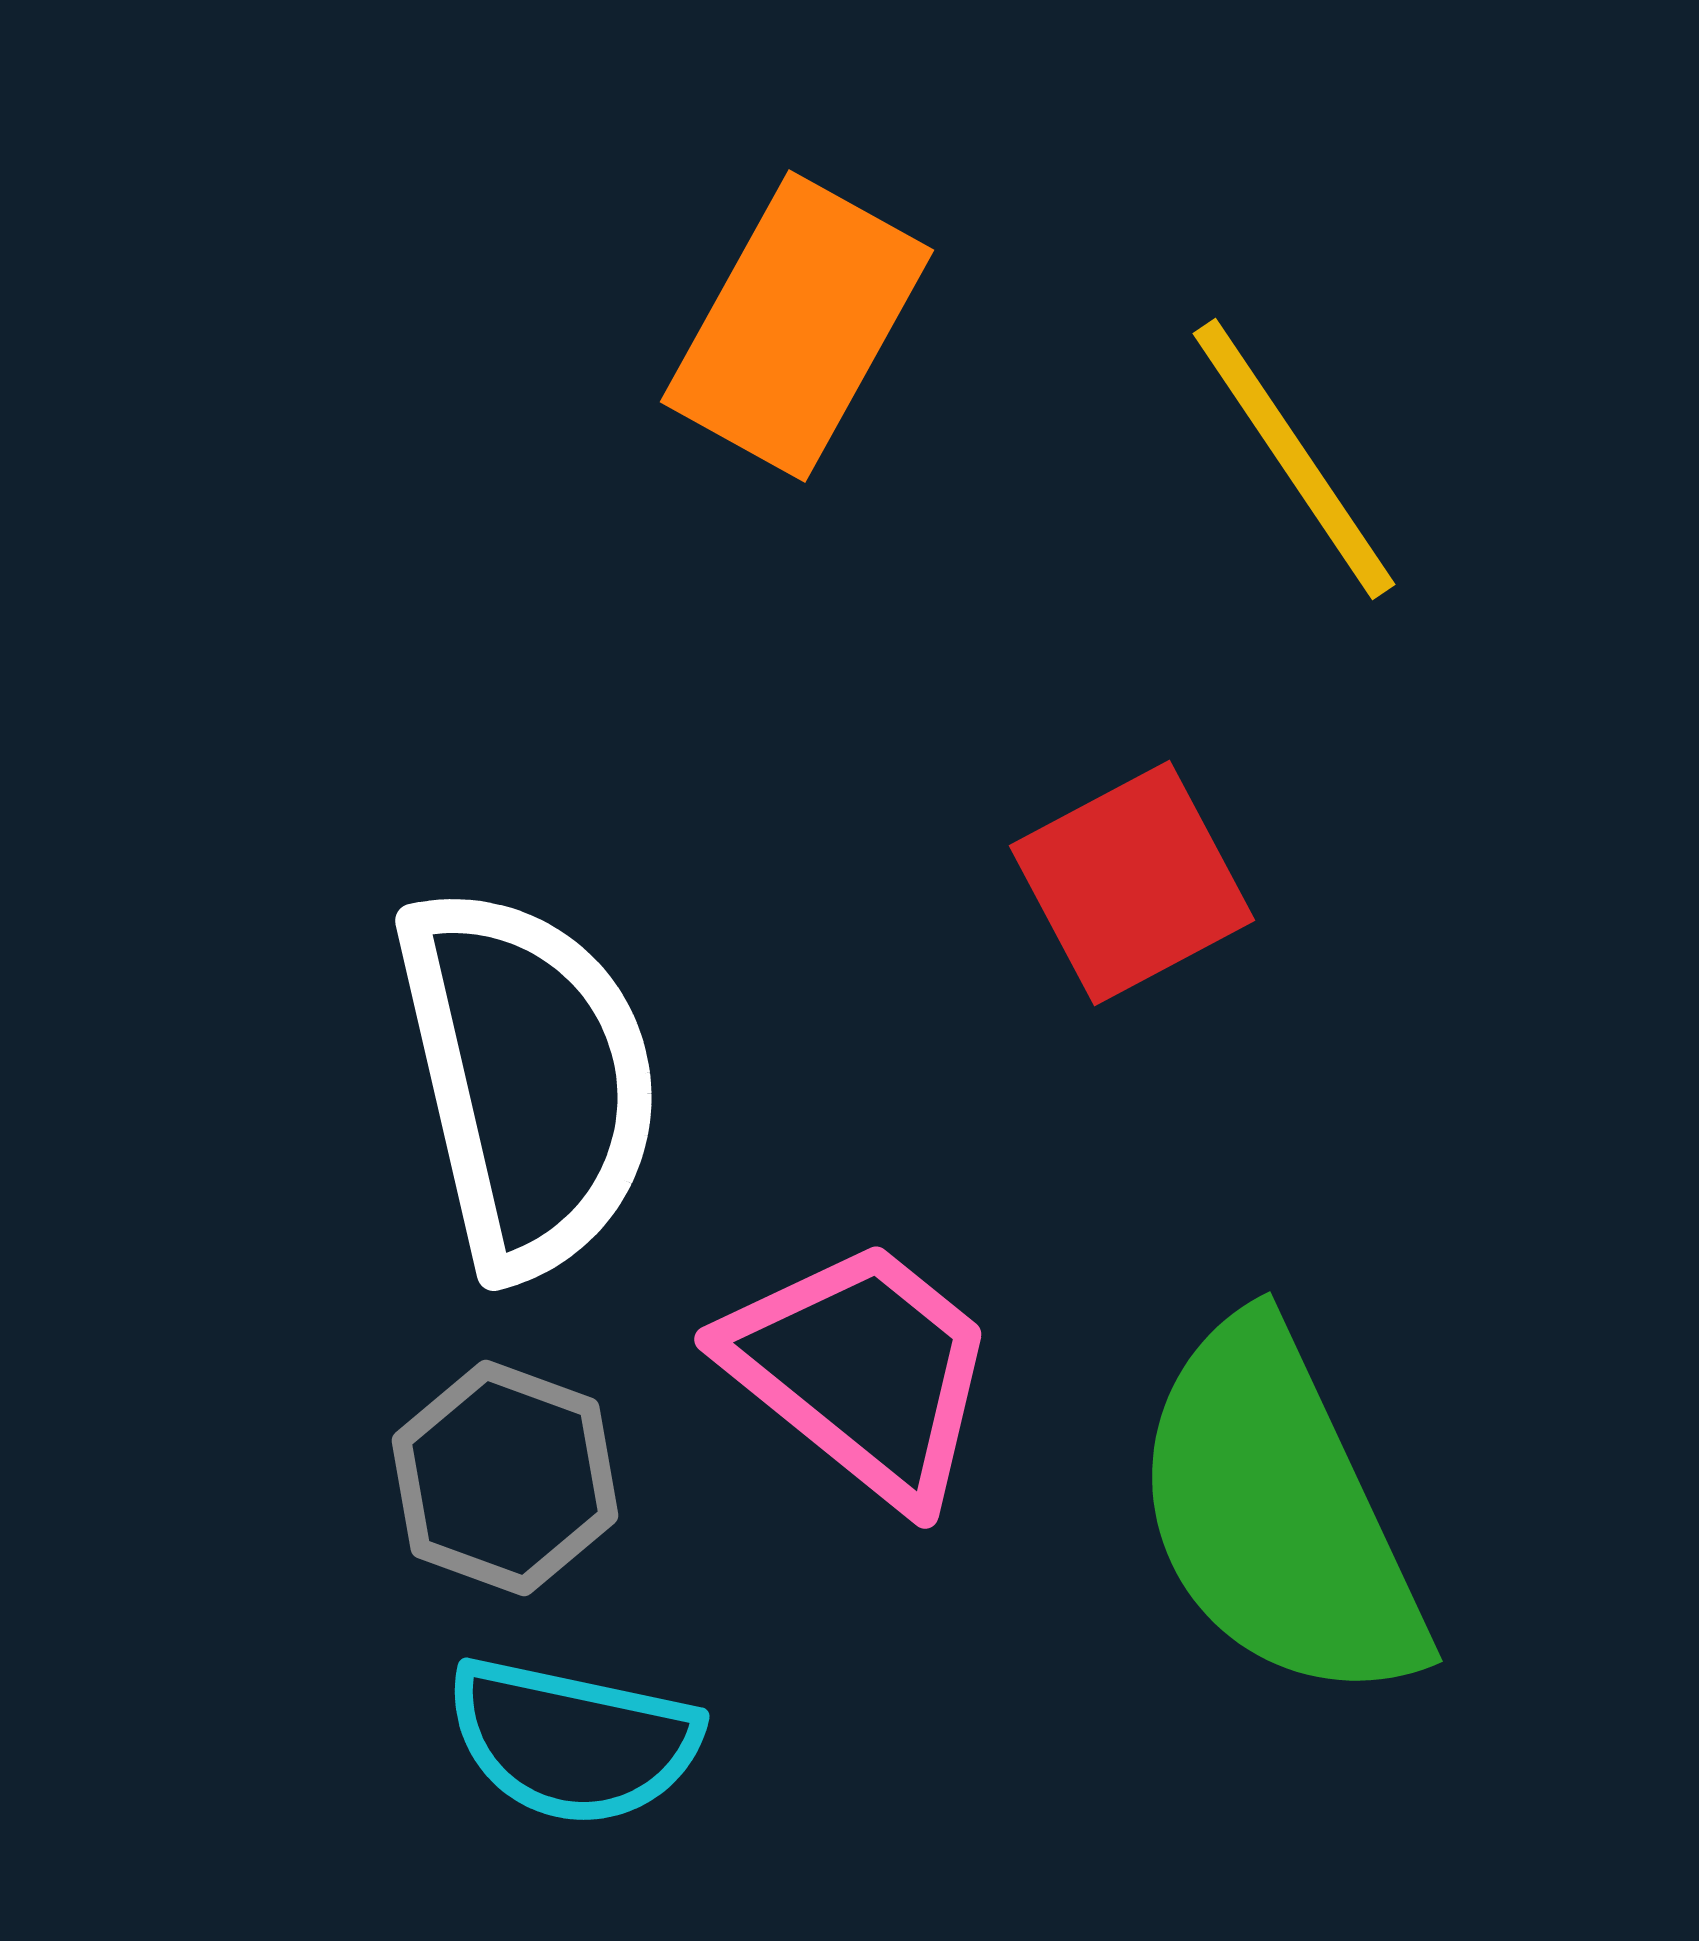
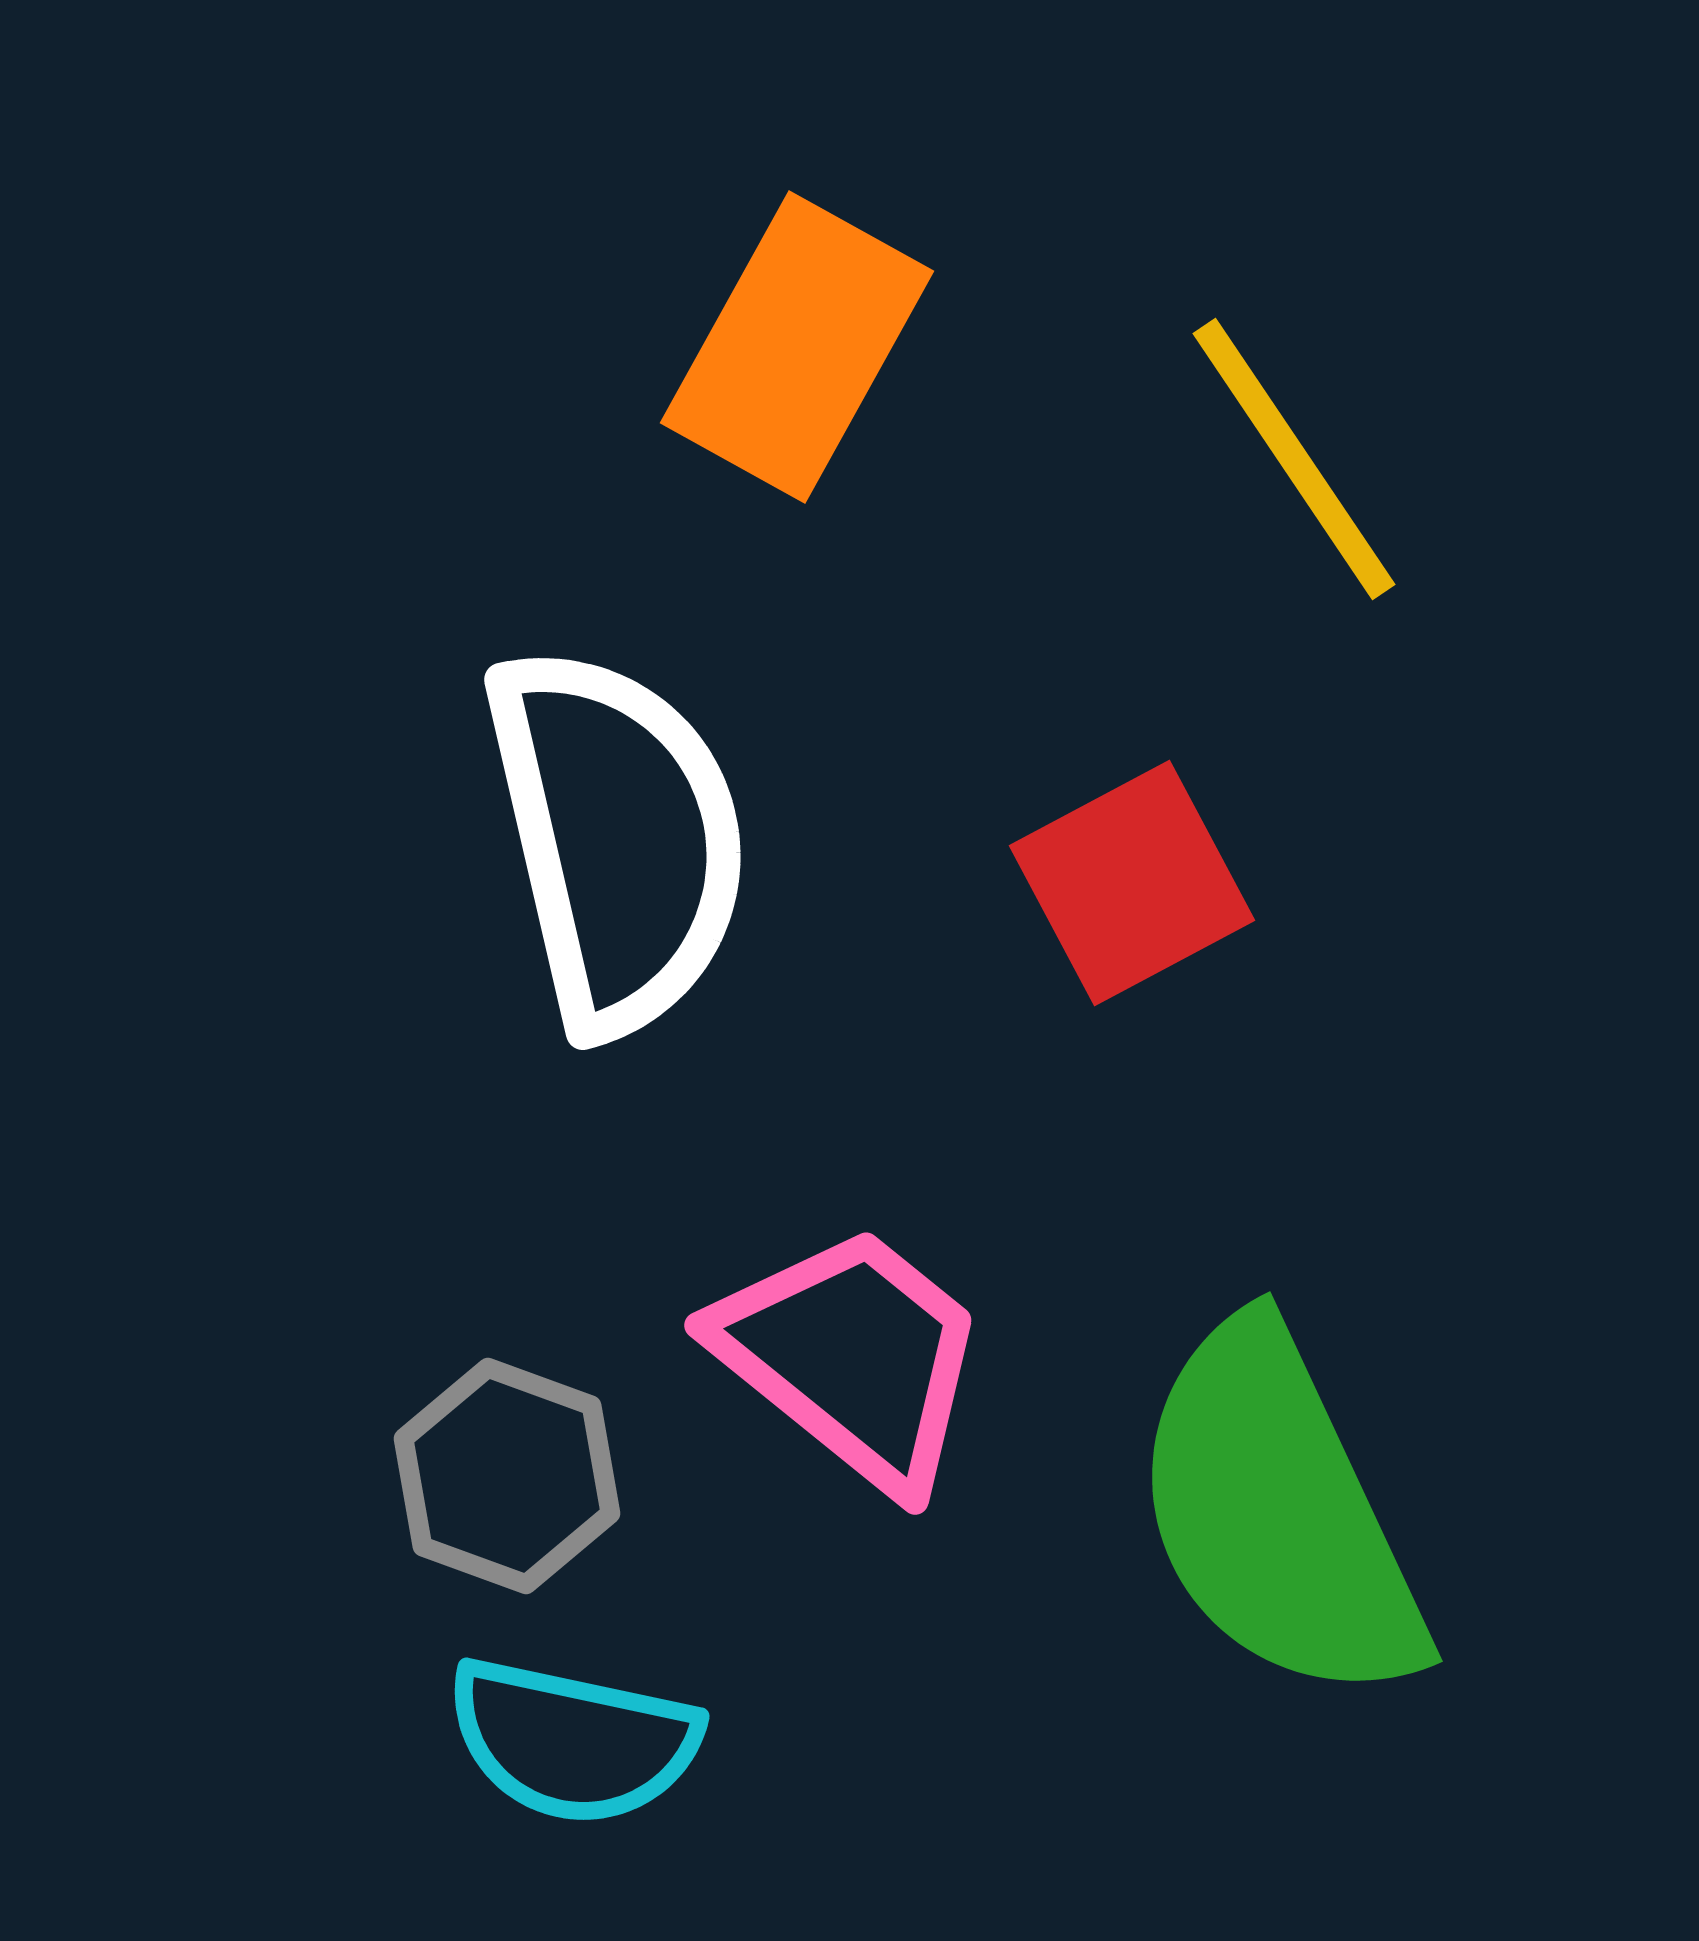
orange rectangle: moved 21 px down
white semicircle: moved 89 px right, 241 px up
pink trapezoid: moved 10 px left, 14 px up
gray hexagon: moved 2 px right, 2 px up
